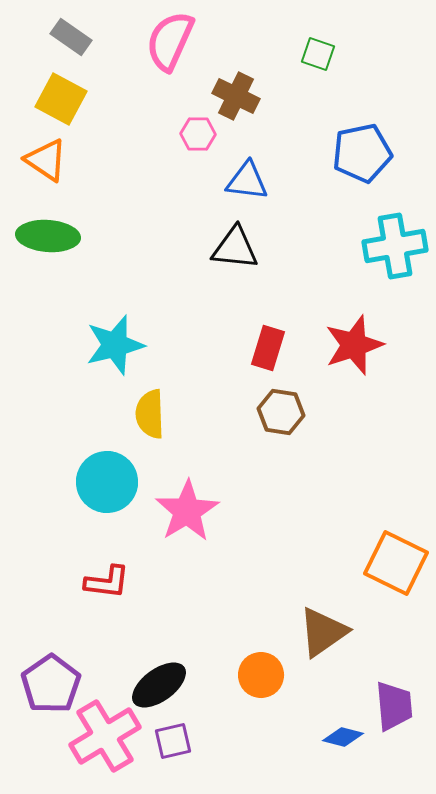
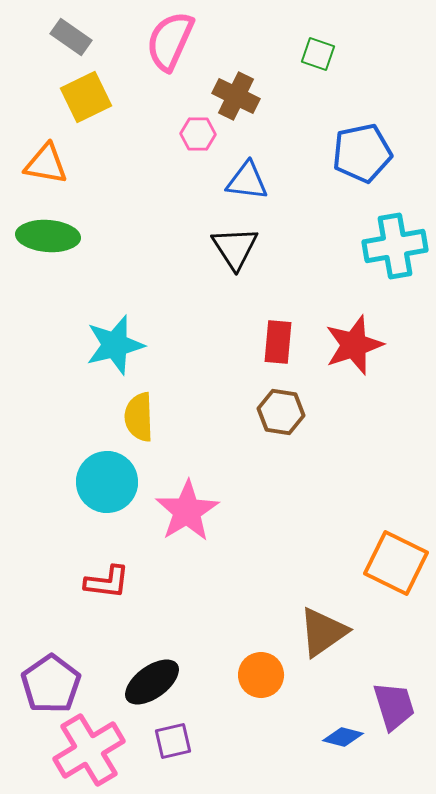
yellow square: moved 25 px right, 2 px up; rotated 36 degrees clockwise
orange triangle: moved 4 px down; rotated 24 degrees counterclockwise
black triangle: rotated 51 degrees clockwise
red rectangle: moved 10 px right, 6 px up; rotated 12 degrees counterclockwise
yellow semicircle: moved 11 px left, 3 px down
black ellipse: moved 7 px left, 3 px up
purple trapezoid: rotated 12 degrees counterclockwise
pink cross: moved 16 px left, 14 px down
